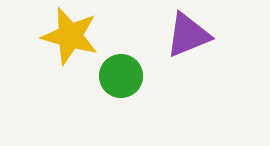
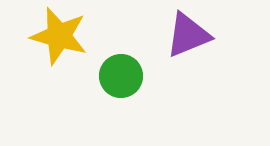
yellow star: moved 11 px left
